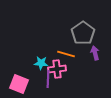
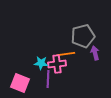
gray pentagon: moved 3 px down; rotated 20 degrees clockwise
orange line: rotated 24 degrees counterclockwise
pink cross: moved 5 px up
pink square: moved 1 px right, 1 px up
